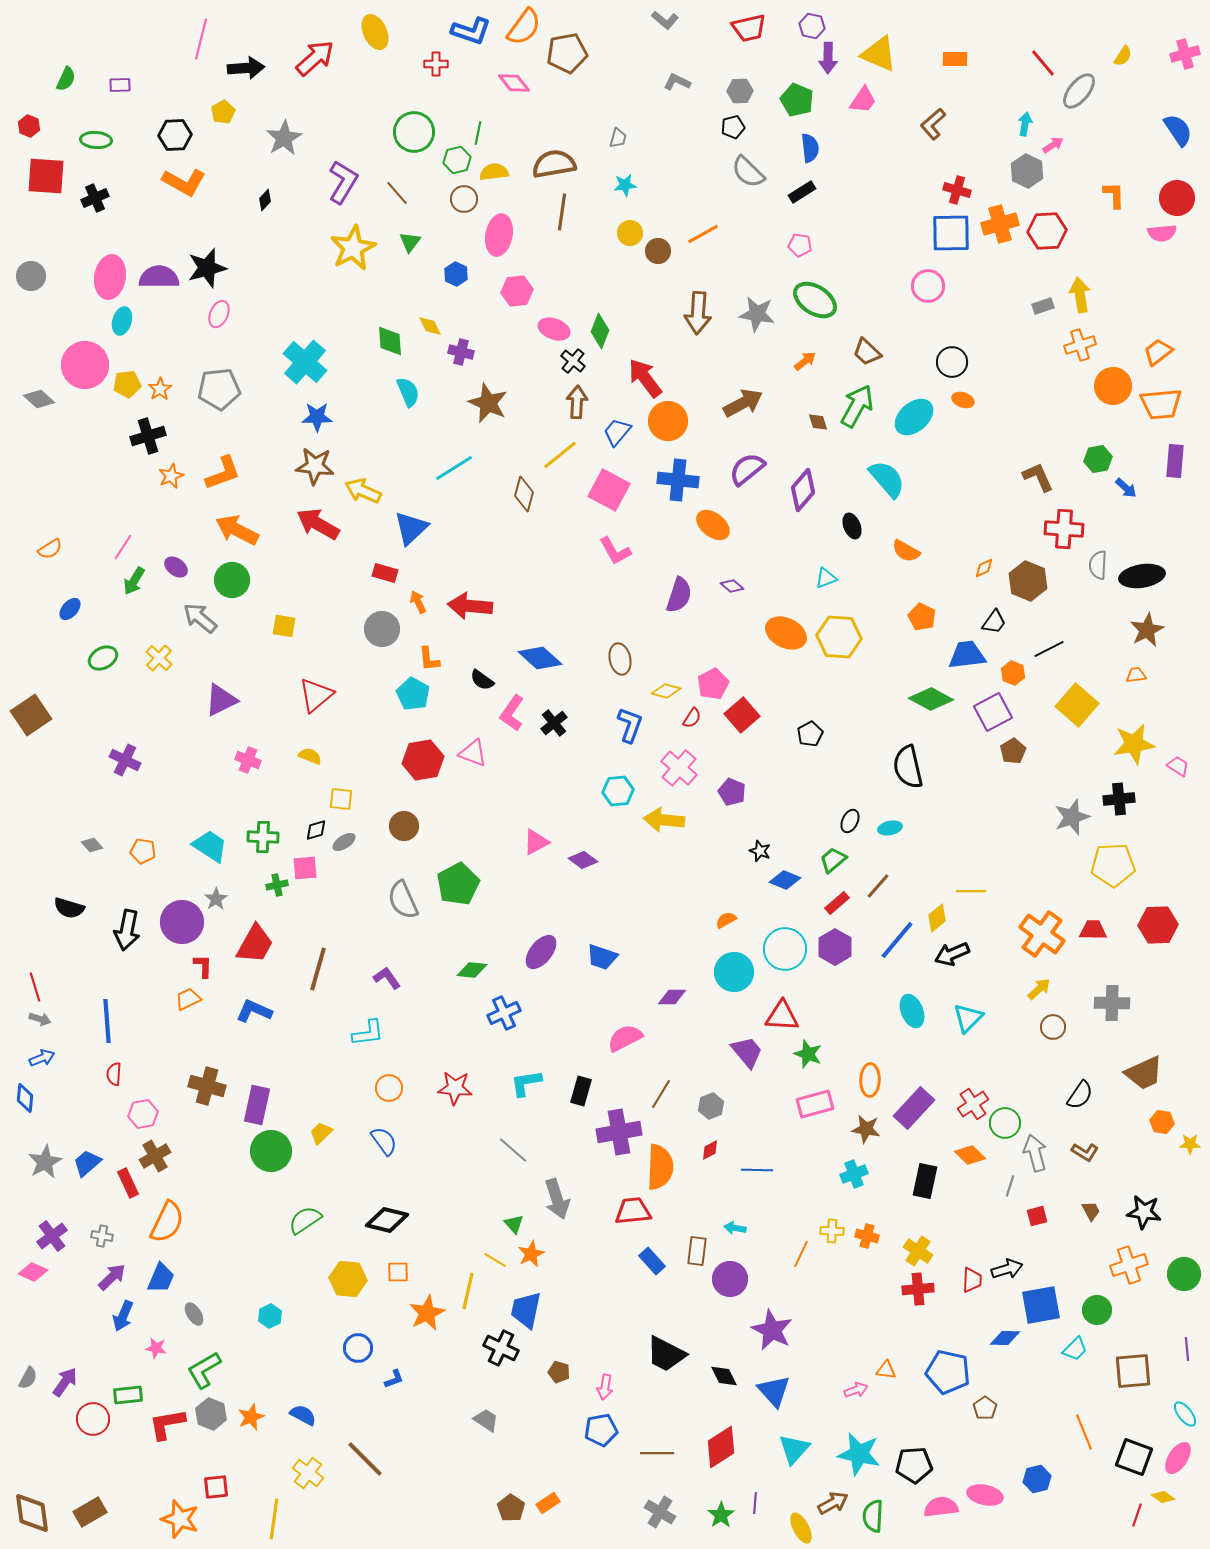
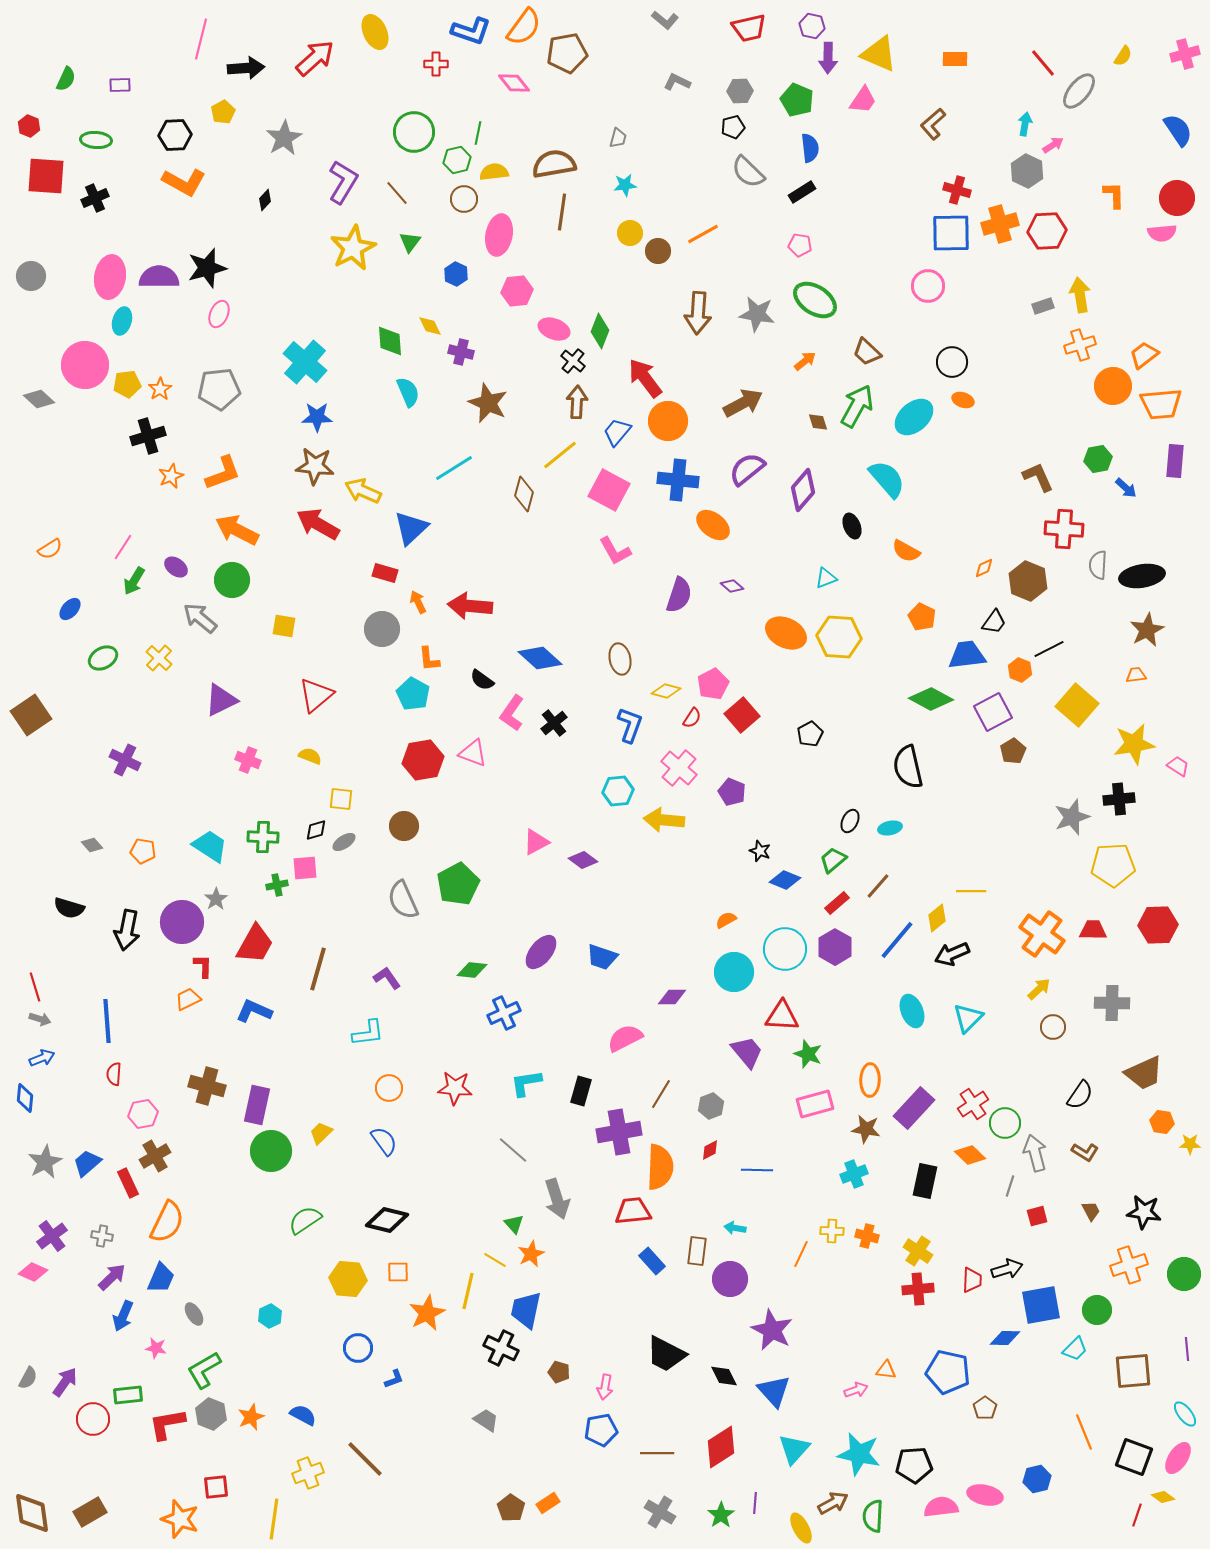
orange trapezoid at (1158, 352): moved 14 px left, 3 px down
orange hexagon at (1013, 673): moved 7 px right, 3 px up
yellow cross at (308, 1473): rotated 32 degrees clockwise
